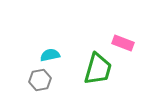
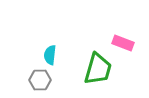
cyan semicircle: rotated 72 degrees counterclockwise
gray hexagon: rotated 10 degrees clockwise
